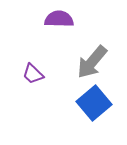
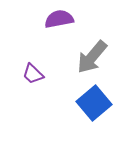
purple semicircle: rotated 12 degrees counterclockwise
gray arrow: moved 5 px up
